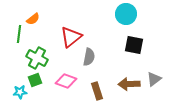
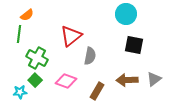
orange semicircle: moved 6 px left, 4 px up
red triangle: moved 1 px up
gray semicircle: moved 1 px right, 1 px up
green square: rotated 24 degrees counterclockwise
brown arrow: moved 2 px left, 4 px up
brown rectangle: rotated 48 degrees clockwise
